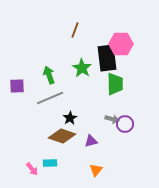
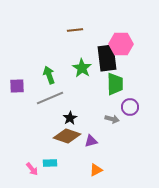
brown line: rotated 63 degrees clockwise
purple circle: moved 5 px right, 17 px up
brown diamond: moved 5 px right
orange triangle: rotated 24 degrees clockwise
